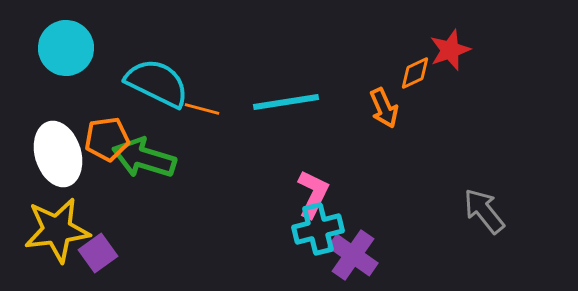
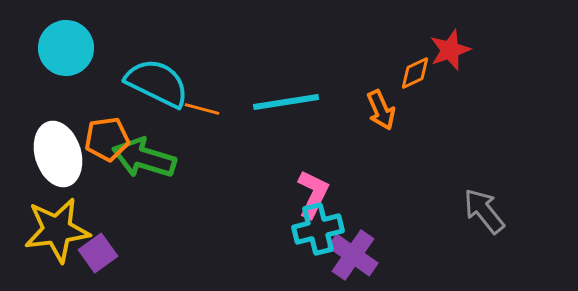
orange arrow: moved 3 px left, 2 px down
